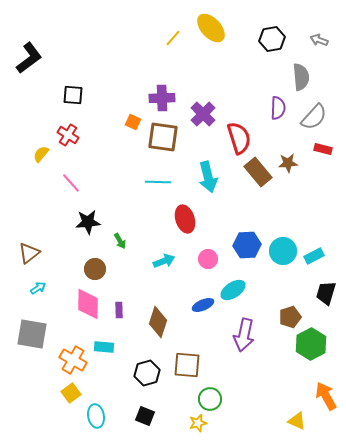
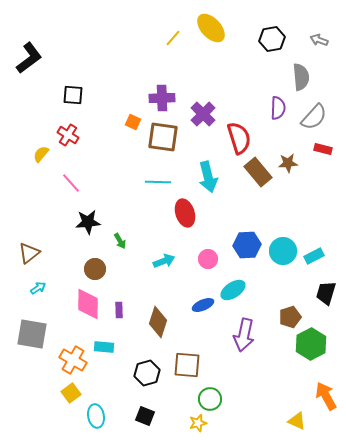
red ellipse at (185, 219): moved 6 px up
